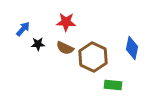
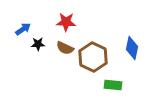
blue arrow: rotated 14 degrees clockwise
